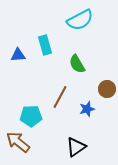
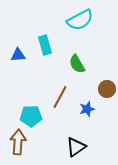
brown arrow: rotated 55 degrees clockwise
